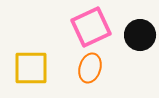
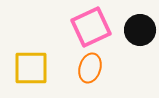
black circle: moved 5 px up
